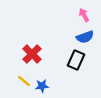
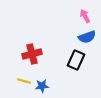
pink arrow: moved 1 px right, 1 px down
blue semicircle: moved 2 px right
red cross: rotated 30 degrees clockwise
yellow line: rotated 24 degrees counterclockwise
